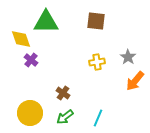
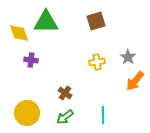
brown square: rotated 24 degrees counterclockwise
yellow diamond: moved 2 px left, 6 px up
purple cross: rotated 32 degrees counterclockwise
brown cross: moved 2 px right
yellow circle: moved 3 px left
cyan line: moved 5 px right, 3 px up; rotated 24 degrees counterclockwise
